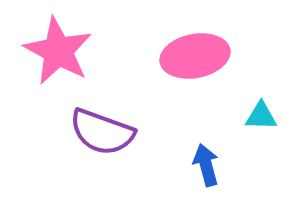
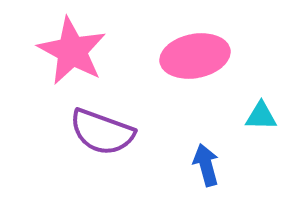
pink star: moved 14 px right
